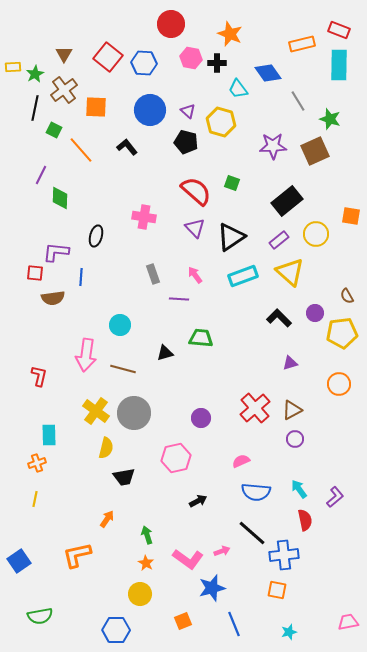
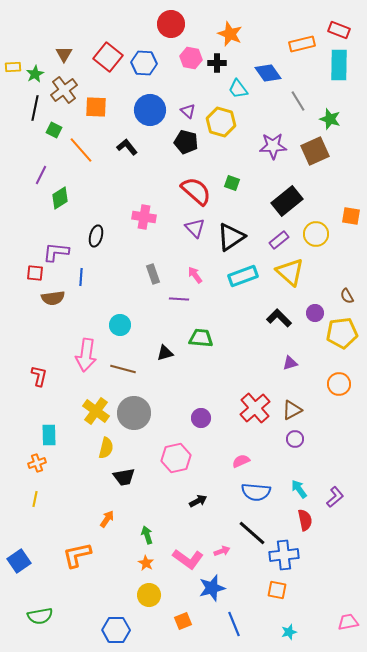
green diamond at (60, 198): rotated 55 degrees clockwise
yellow circle at (140, 594): moved 9 px right, 1 px down
